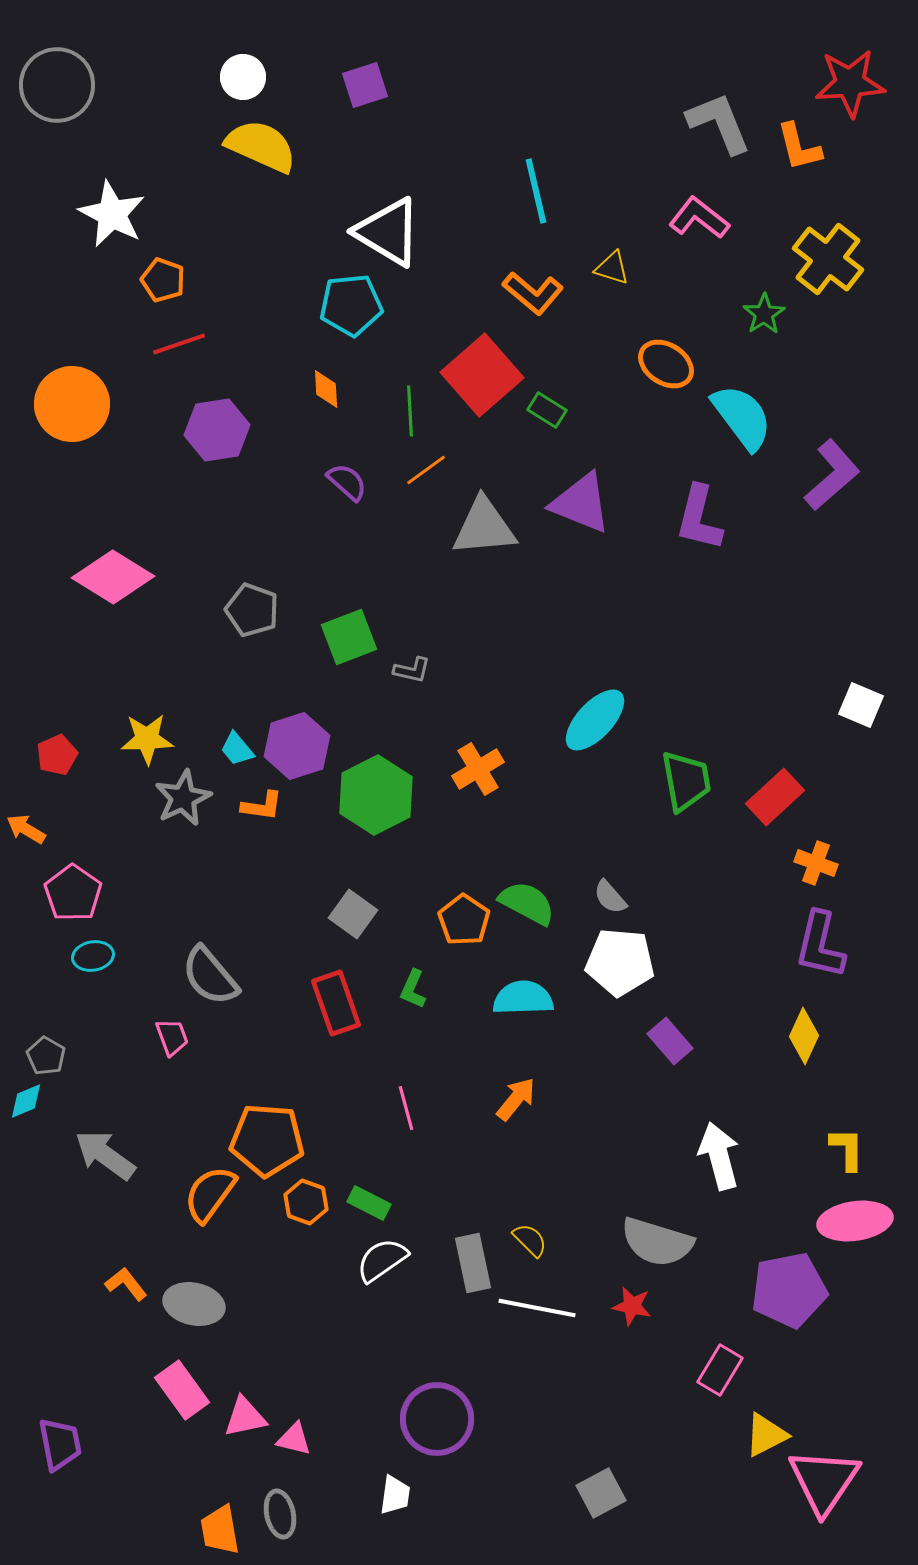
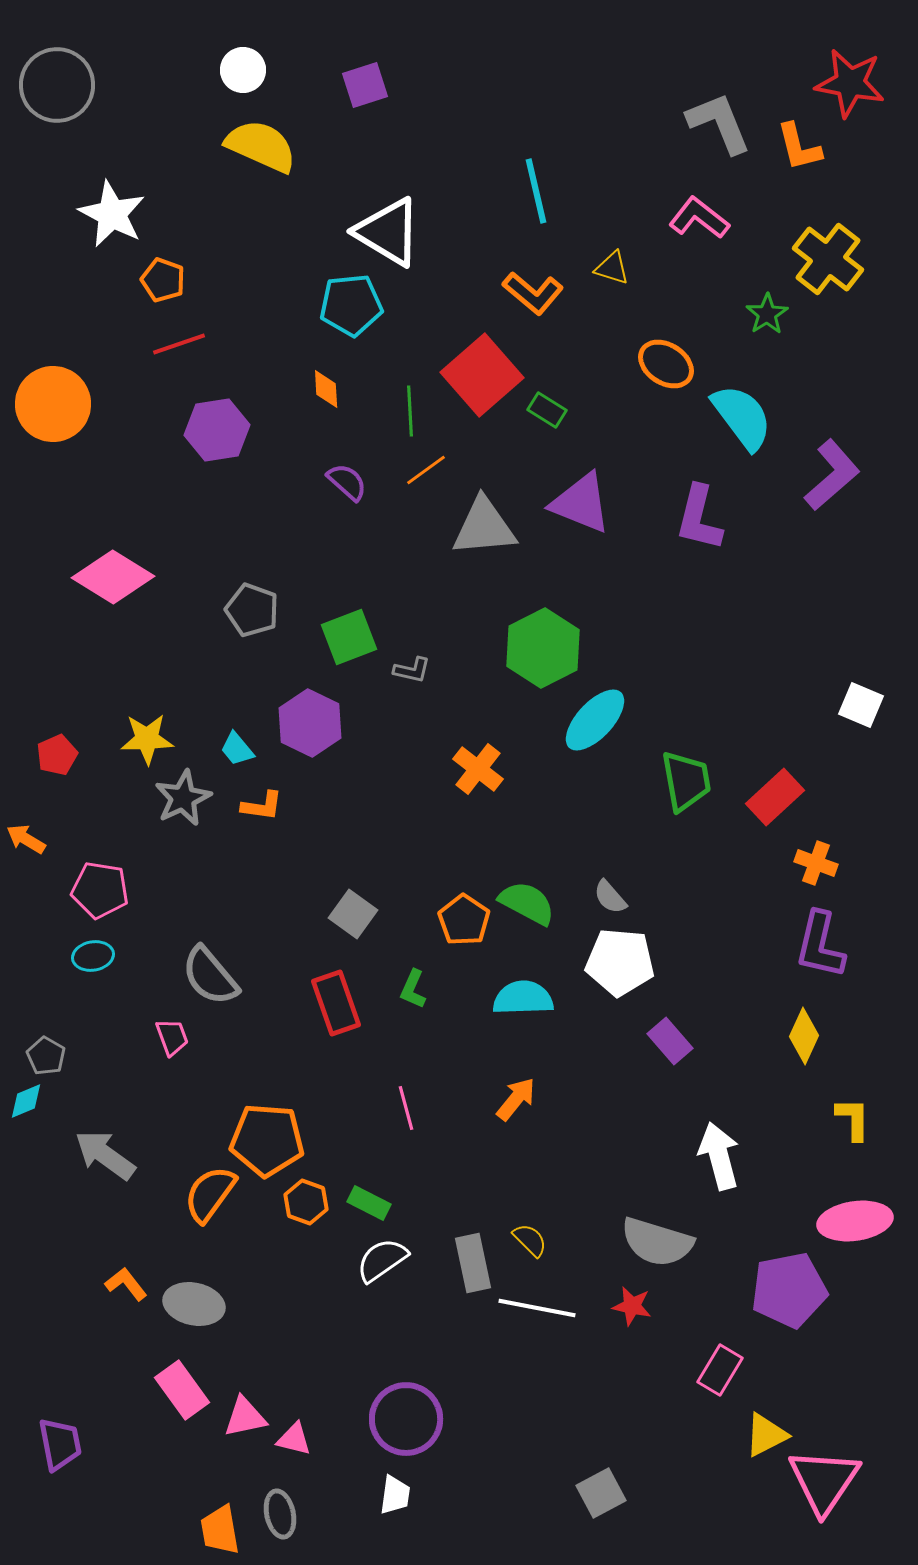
white circle at (243, 77): moved 7 px up
red star at (850, 83): rotated 14 degrees clockwise
green star at (764, 314): moved 3 px right
orange circle at (72, 404): moved 19 px left
purple hexagon at (297, 746): moved 13 px right, 23 px up; rotated 16 degrees counterclockwise
orange cross at (478, 769): rotated 21 degrees counterclockwise
green hexagon at (376, 795): moved 167 px right, 147 px up
orange arrow at (26, 829): moved 10 px down
pink pentagon at (73, 893): moved 27 px right, 3 px up; rotated 26 degrees counterclockwise
yellow L-shape at (847, 1149): moved 6 px right, 30 px up
purple circle at (437, 1419): moved 31 px left
